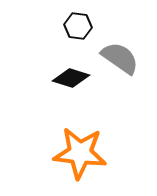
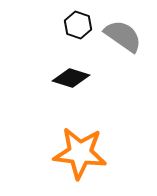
black hexagon: moved 1 px up; rotated 12 degrees clockwise
gray semicircle: moved 3 px right, 22 px up
